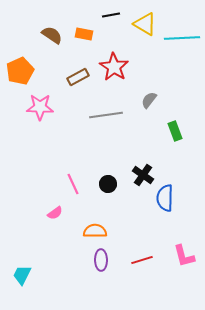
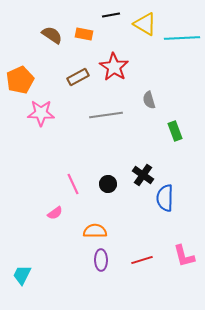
orange pentagon: moved 9 px down
gray semicircle: rotated 54 degrees counterclockwise
pink star: moved 1 px right, 6 px down
